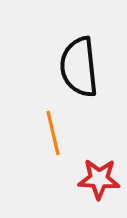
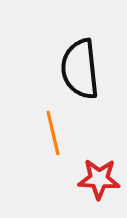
black semicircle: moved 1 px right, 2 px down
